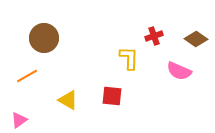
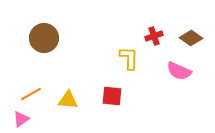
brown diamond: moved 5 px left, 1 px up
orange line: moved 4 px right, 18 px down
yellow triangle: rotated 25 degrees counterclockwise
pink triangle: moved 2 px right, 1 px up
